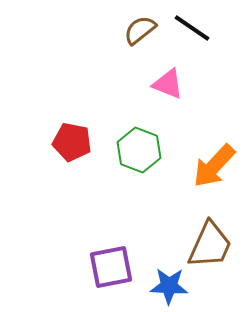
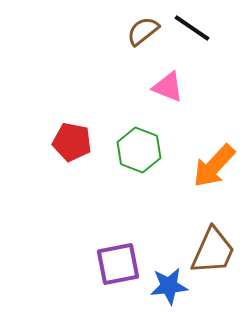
brown semicircle: moved 3 px right, 1 px down
pink triangle: moved 3 px down
brown trapezoid: moved 3 px right, 6 px down
purple square: moved 7 px right, 3 px up
blue star: rotated 9 degrees counterclockwise
